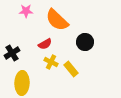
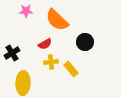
yellow cross: rotated 32 degrees counterclockwise
yellow ellipse: moved 1 px right
